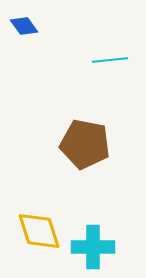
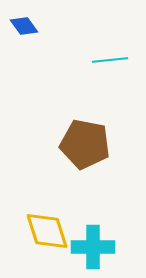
yellow diamond: moved 8 px right
